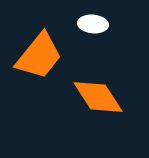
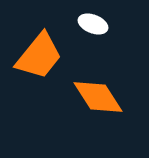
white ellipse: rotated 16 degrees clockwise
